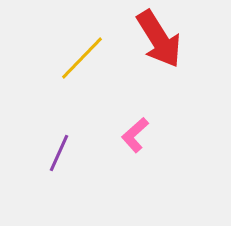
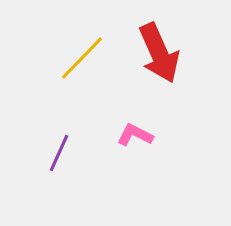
red arrow: moved 14 px down; rotated 8 degrees clockwise
pink L-shape: rotated 69 degrees clockwise
